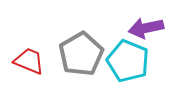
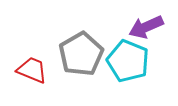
purple arrow: moved 1 px up; rotated 12 degrees counterclockwise
red trapezoid: moved 3 px right, 9 px down
